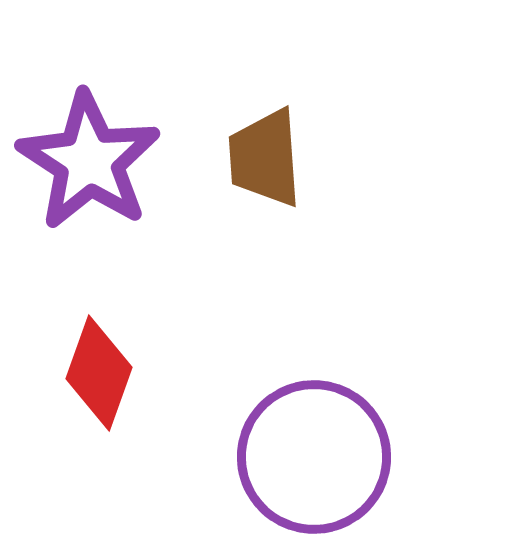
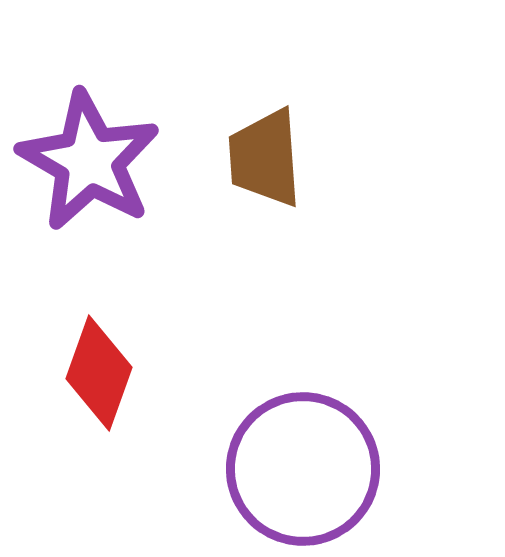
purple star: rotated 3 degrees counterclockwise
purple circle: moved 11 px left, 12 px down
